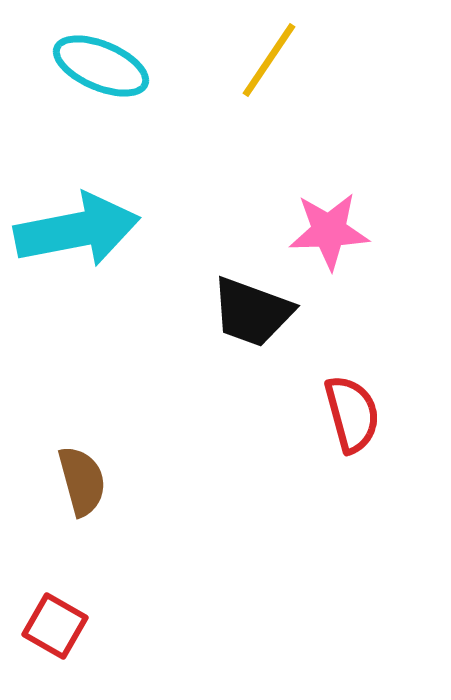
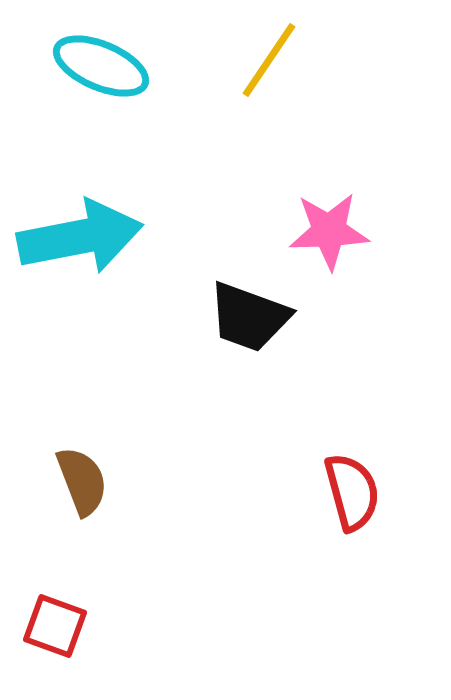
cyan arrow: moved 3 px right, 7 px down
black trapezoid: moved 3 px left, 5 px down
red semicircle: moved 78 px down
brown semicircle: rotated 6 degrees counterclockwise
red square: rotated 10 degrees counterclockwise
